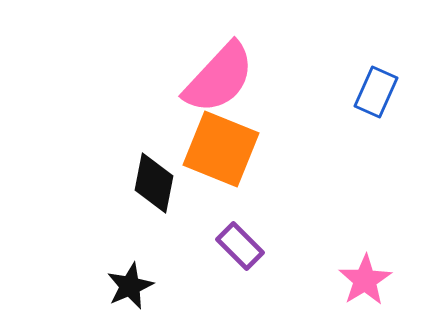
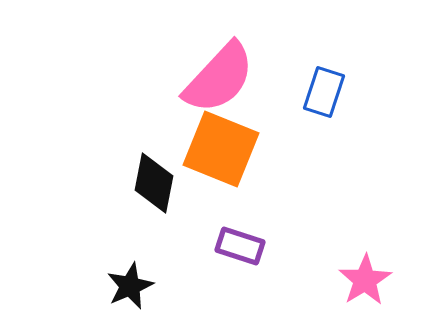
blue rectangle: moved 52 px left; rotated 6 degrees counterclockwise
purple rectangle: rotated 27 degrees counterclockwise
